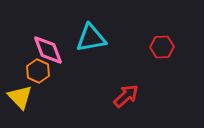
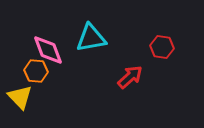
red hexagon: rotated 10 degrees clockwise
orange hexagon: moved 2 px left; rotated 20 degrees counterclockwise
red arrow: moved 4 px right, 19 px up
